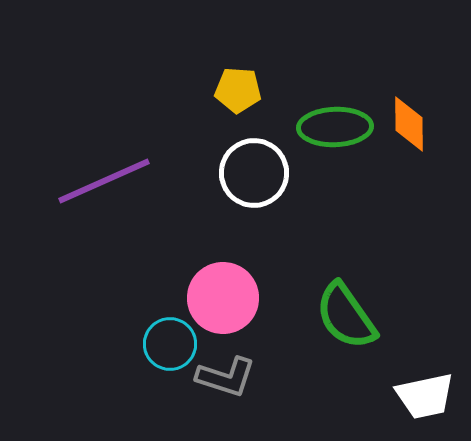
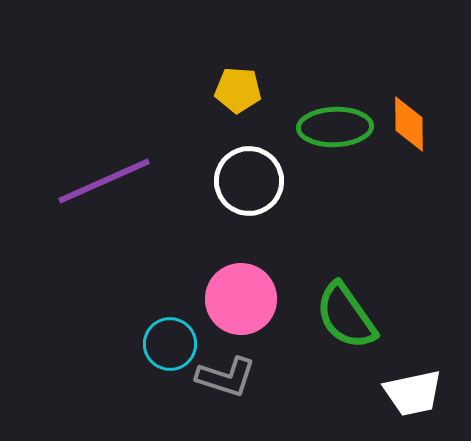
white circle: moved 5 px left, 8 px down
pink circle: moved 18 px right, 1 px down
white trapezoid: moved 12 px left, 3 px up
